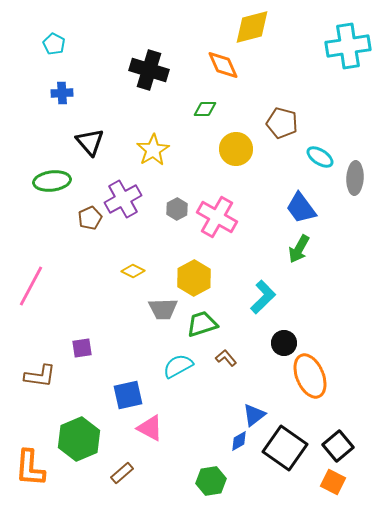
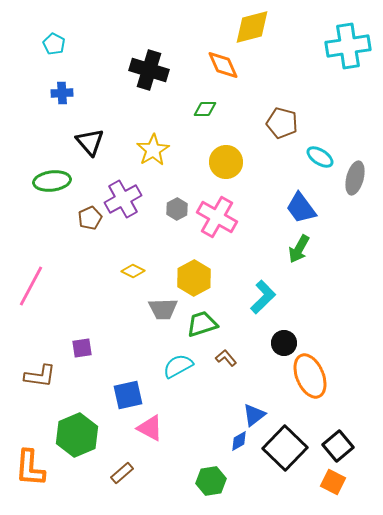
yellow circle at (236, 149): moved 10 px left, 13 px down
gray ellipse at (355, 178): rotated 12 degrees clockwise
green hexagon at (79, 439): moved 2 px left, 4 px up
black square at (285, 448): rotated 9 degrees clockwise
